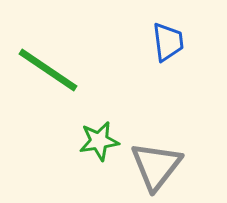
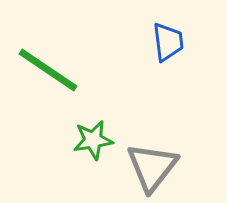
green star: moved 6 px left, 1 px up
gray triangle: moved 4 px left, 1 px down
